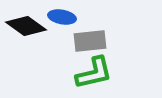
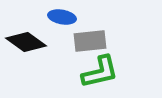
black diamond: moved 16 px down
green L-shape: moved 6 px right, 1 px up
